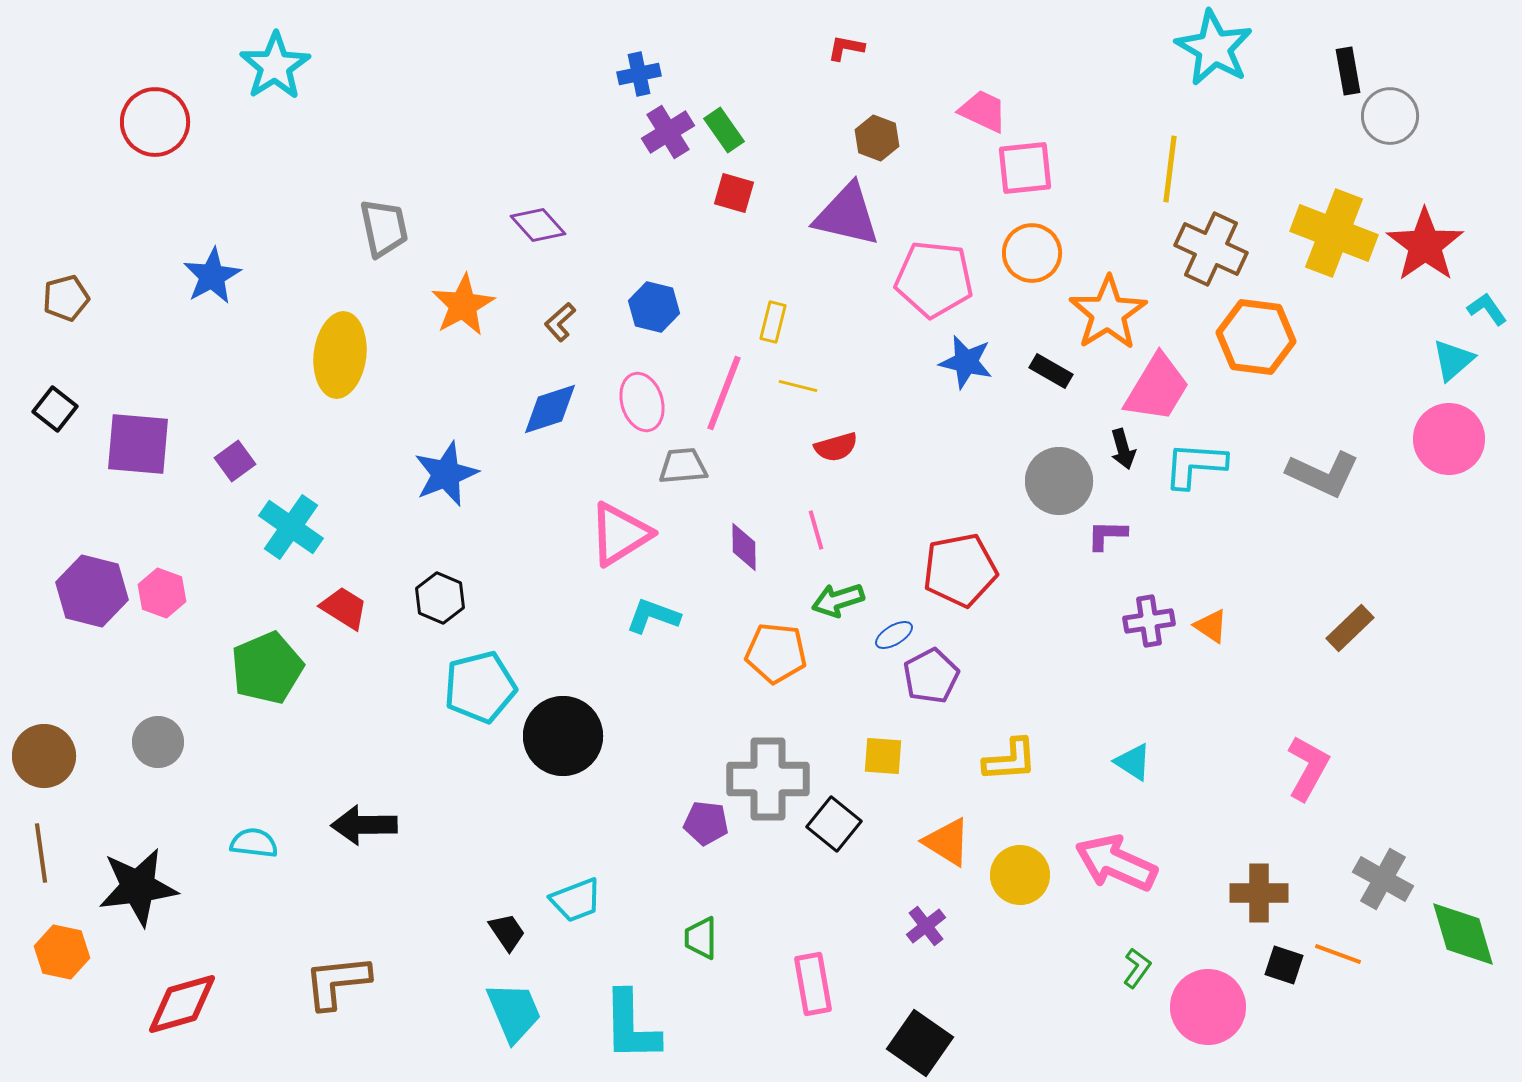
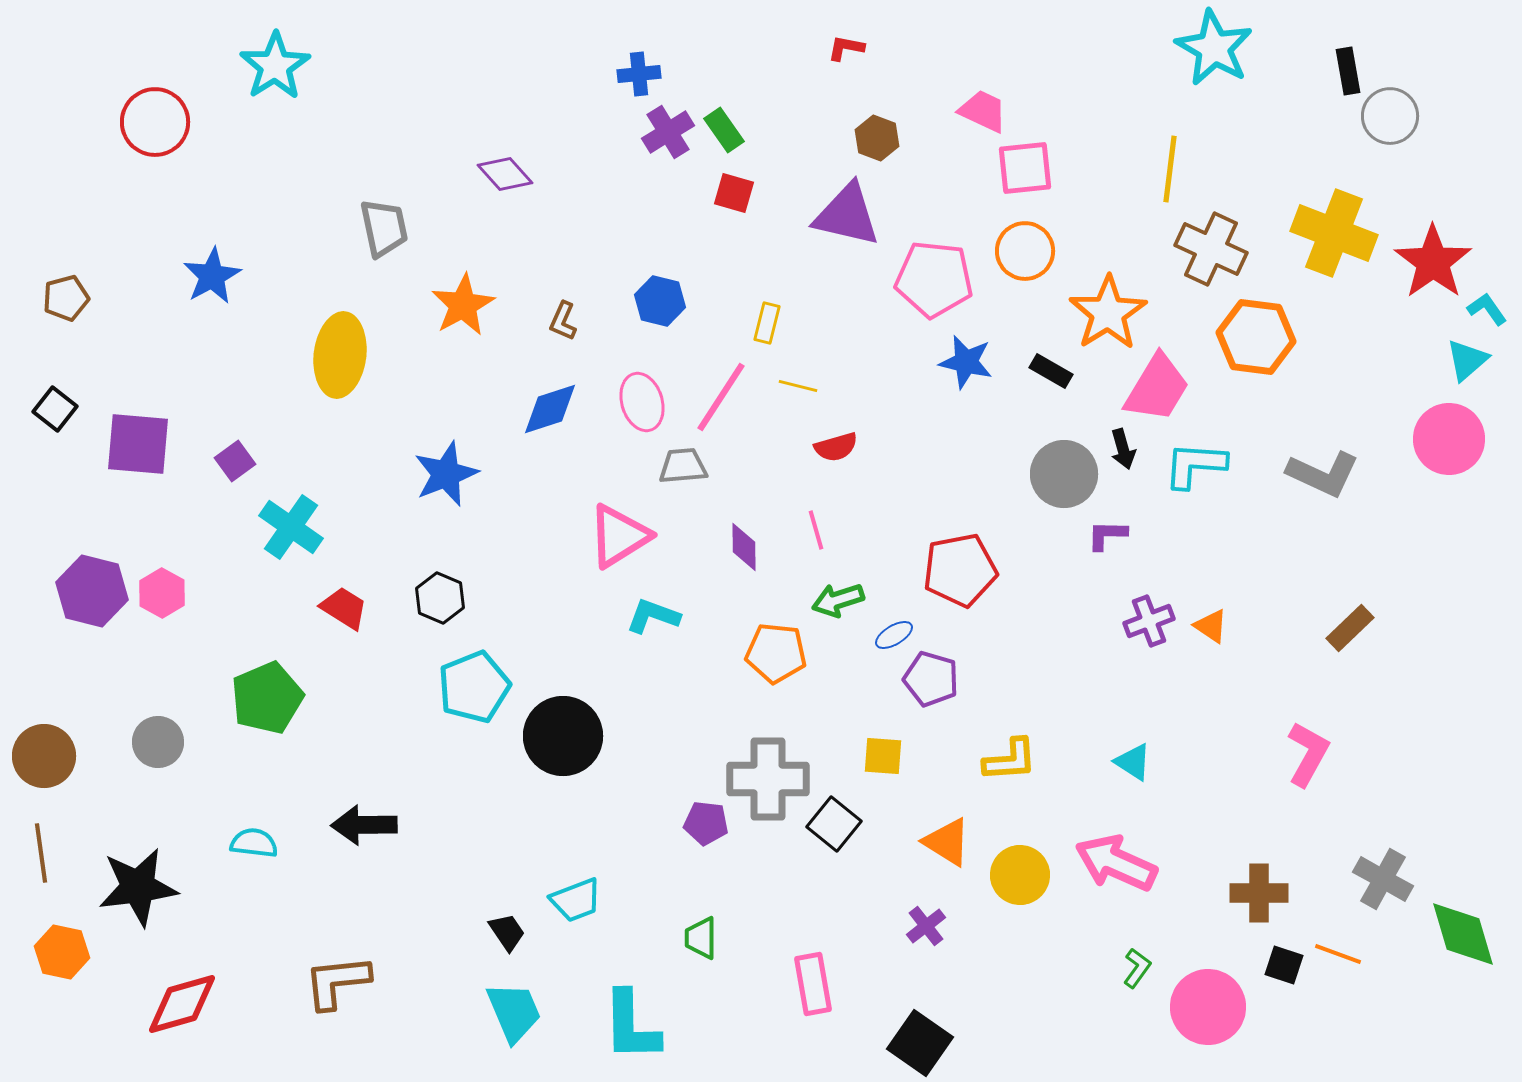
blue cross at (639, 74): rotated 6 degrees clockwise
purple diamond at (538, 225): moved 33 px left, 51 px up
red star at (1425, 245): moved 8 px right, 17 px down
orange circle at (1032, 253): moved 7 px left, 2 px up
blue hexagon at (654, 307): moved 6 px right, 6 px up
brown L-shape at (560, 322): moved 3 px right, 1 px up; rotated 24 degrees counterclockwise
yellow rectangle at (773, 322): moved 6 px left, 1 px down
cyan triangle at (1453, 360): moved 14 px right
pink line at (724, 393): moved 3 px left, 4 px down; rotated 12 degrees clockwise
gray circle at (1059, 481): moved 5 px right, 7 px up
pink triangle at (620, 534): moved 1 px left, 2 px down
pink hexagon at (162, 593): rotated 9 degrees clockwise
purple cross at (1149, 621): rotated 12 degrees counterclockwise
green pentagon at (267, 668): moved 30 px down
purple pentagon at (931, 676): moved 3 px down; rotated 28 degrees counterclockwise
cyan pentagon at (480, 687): moved 6 px left; rotated 8 degrees counterclockwise
pink L-shape at (1308, 768): moved 14 px up
